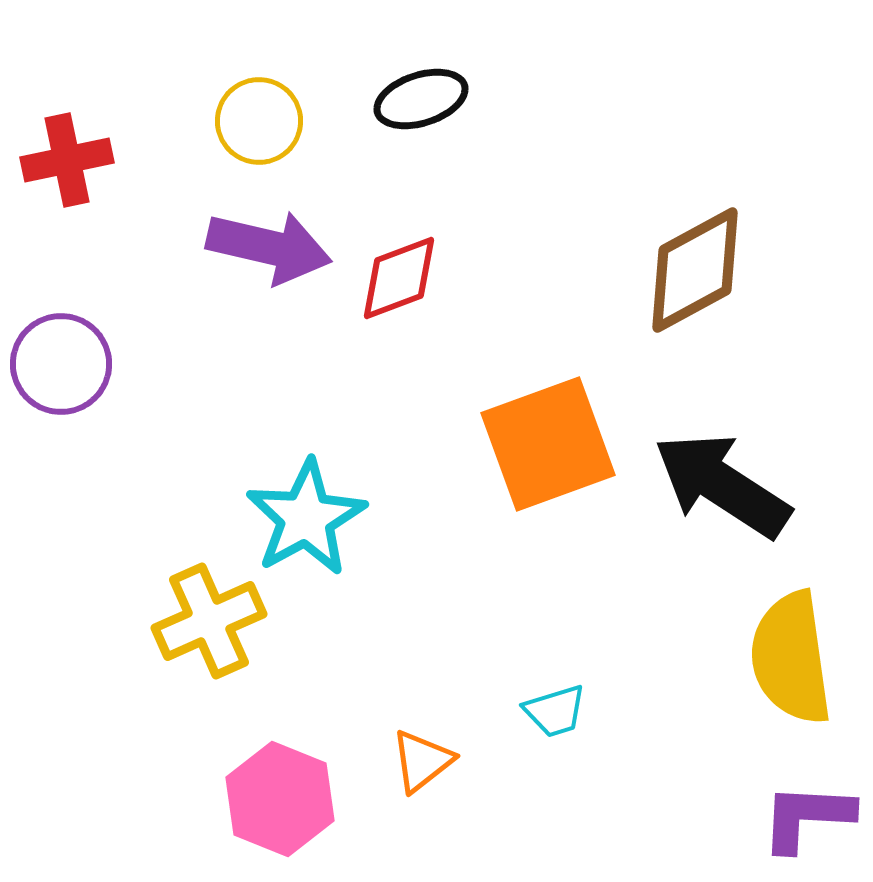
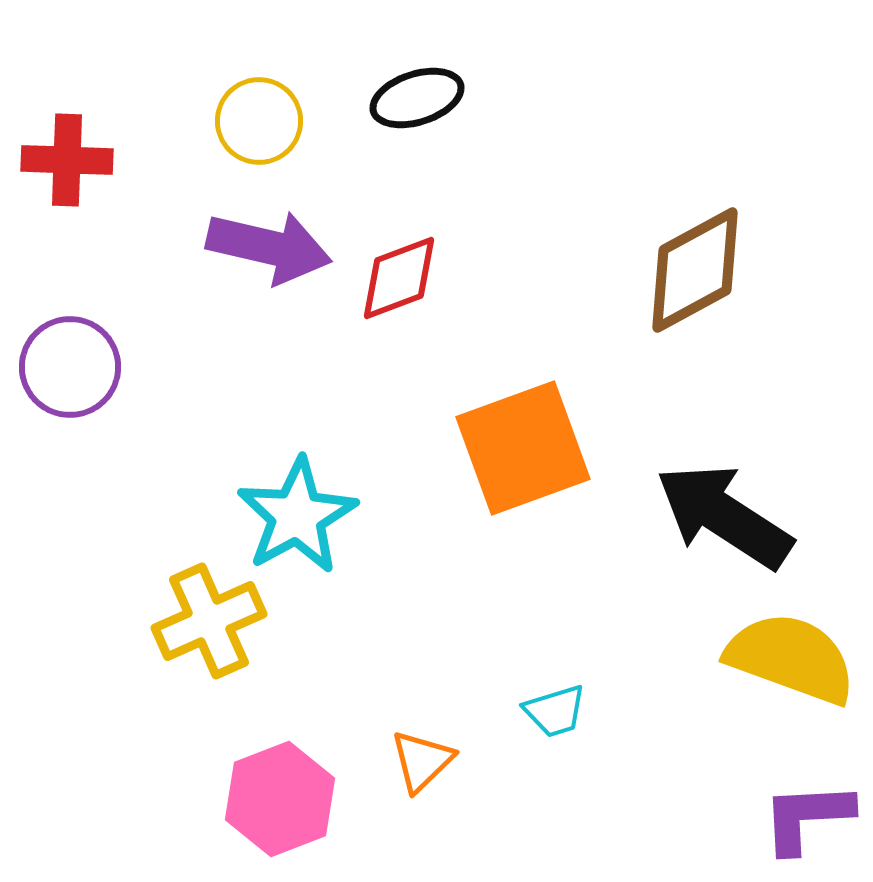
black ellipse: moved 4 px left, 1 px up
red cross: rotated 14 degrees clockwise
purple circle: moved 9 px right, 3 px down
orange square: moved 25 px left, 4 px down
black arrow: moved 2 px right, 31 px down
cyan star: moved 9 px left, 2 px up
yellow semicircle: rotated 118 degrees clockwise
orange triangle: rotated 6 degrees counterclockwise
pink hexagon: rotated 17 degrees clockwise
purple L-shape: rotated 6 degrees counterclockwise
